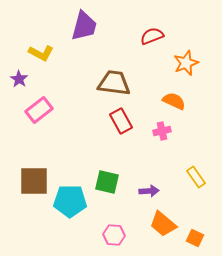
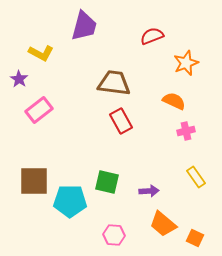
pink cross: moved 24 px right
